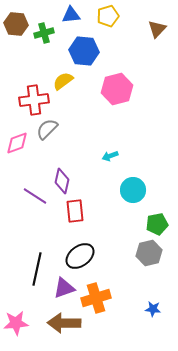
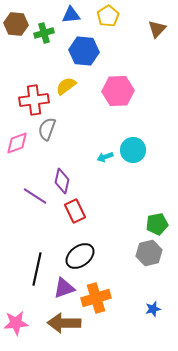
yellow pentagon: rotated 15 degrees counterclockwise
yellow semicircle: moved 3 px right, 5 px down
pink hexagon: moved 1 px right, 2 px down; rotated 12 degrees clockwise
gray semicircle: rotated 25 degrees counterclockwise
cyan arrow: moved 5 px left, 1 px down
cyan circle: moved 40 px up
red rectangle: rotated 20 degrees counterclockwise
blue star: rotated 21 degrees counterclockwise
